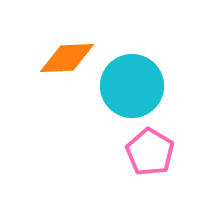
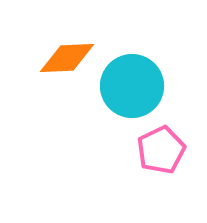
pink pentagon: moved 11 px right, 2 px up; rotated 15 degrees clockwise
